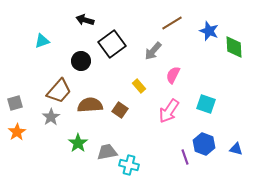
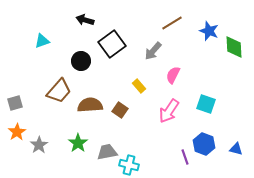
gray star: moved 12 px left, 28 px down
